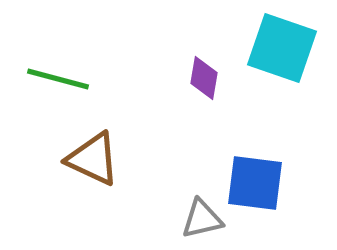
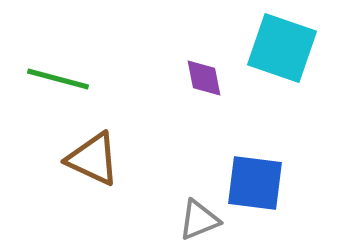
purple diamond: rotated 21 degrees counterclockwise
gray triangle: moved 3 px left, 1 px down; rotated 9 degrees counterclockwise
